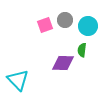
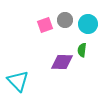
cyan circle: moved 2 px up
purple diamond: moved 1 px left, 1 px up
cyan triangle: moved 1 px down
